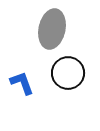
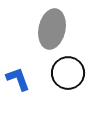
blue L-shape: moved 4 px left, 4 px up
